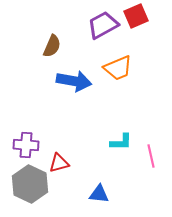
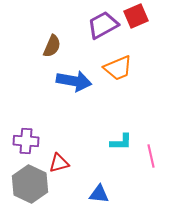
purple cross: moved 4 px up
